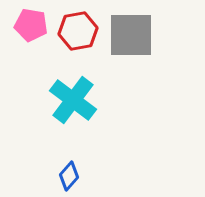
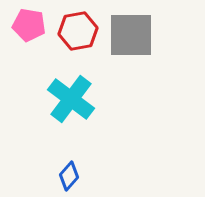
pink pentagon: moved 2 px left
cyan cross: moved 2 px left, 1 px up
